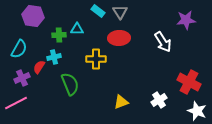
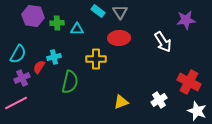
green cross: moved 2 px left, 12 px up
cyan semicircle: moved 1 px left, 5 px down
green semicircle: moved 2 px up; rotated 35 degrees clockwise
